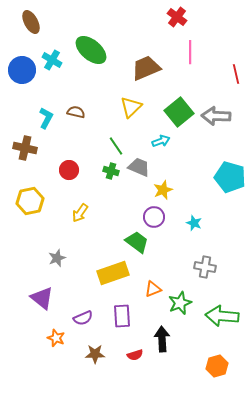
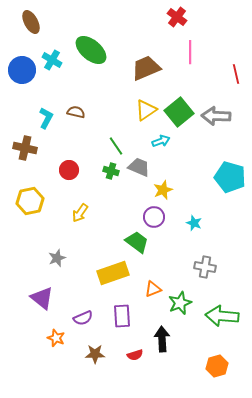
yellow triangle: moved 15 px right, 3 px down; rotated 10 degrees clockwise
